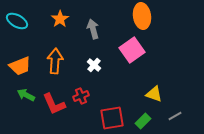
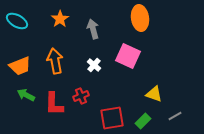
orange ellipse: moved 2 px left, 2 px down
pink square: moved 4 px left, 6 px down; rotated 30 degrees counterclockwise
orange arrow: rotated 15 degrees counterclockwise
red L-shape: rotated 25 degrees clockwise
